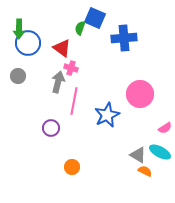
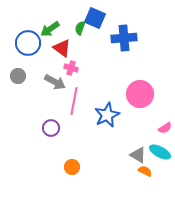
green arrow: moved 31 px right; rotated 54 degrees clockwise
gray arrow: moved 3 px left; rotated 105 degrees clockwise
